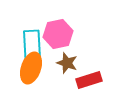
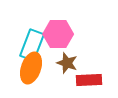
pink hexagon: rotated 12 degrees clockwise
cyan rectangle: rotated 24 degrees clockwise
red rectangle: rotated 15 degrees clockwise
